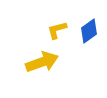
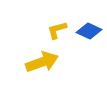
blue diamond: rotated 60 degrees clockwise
